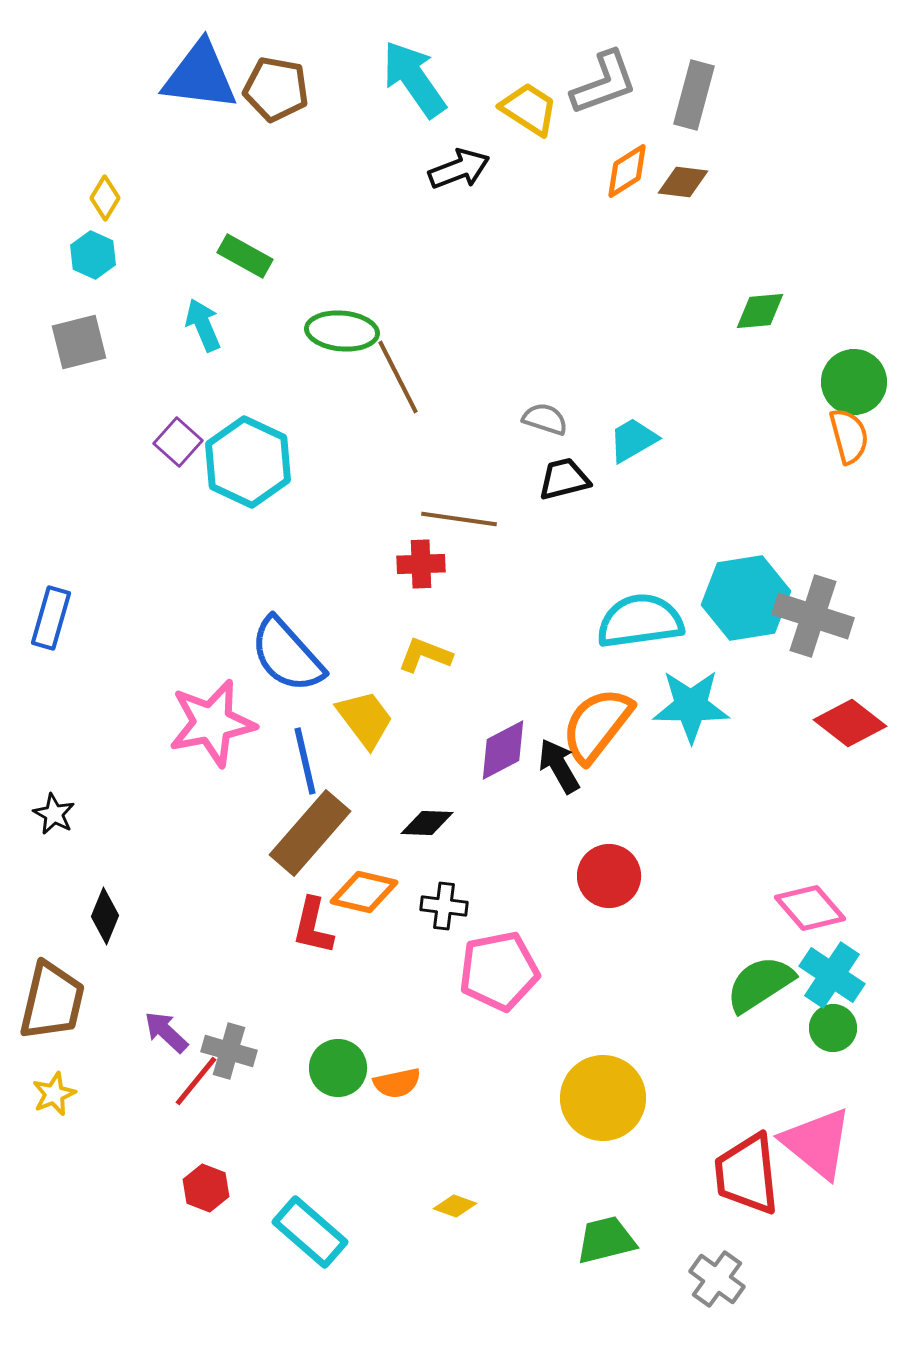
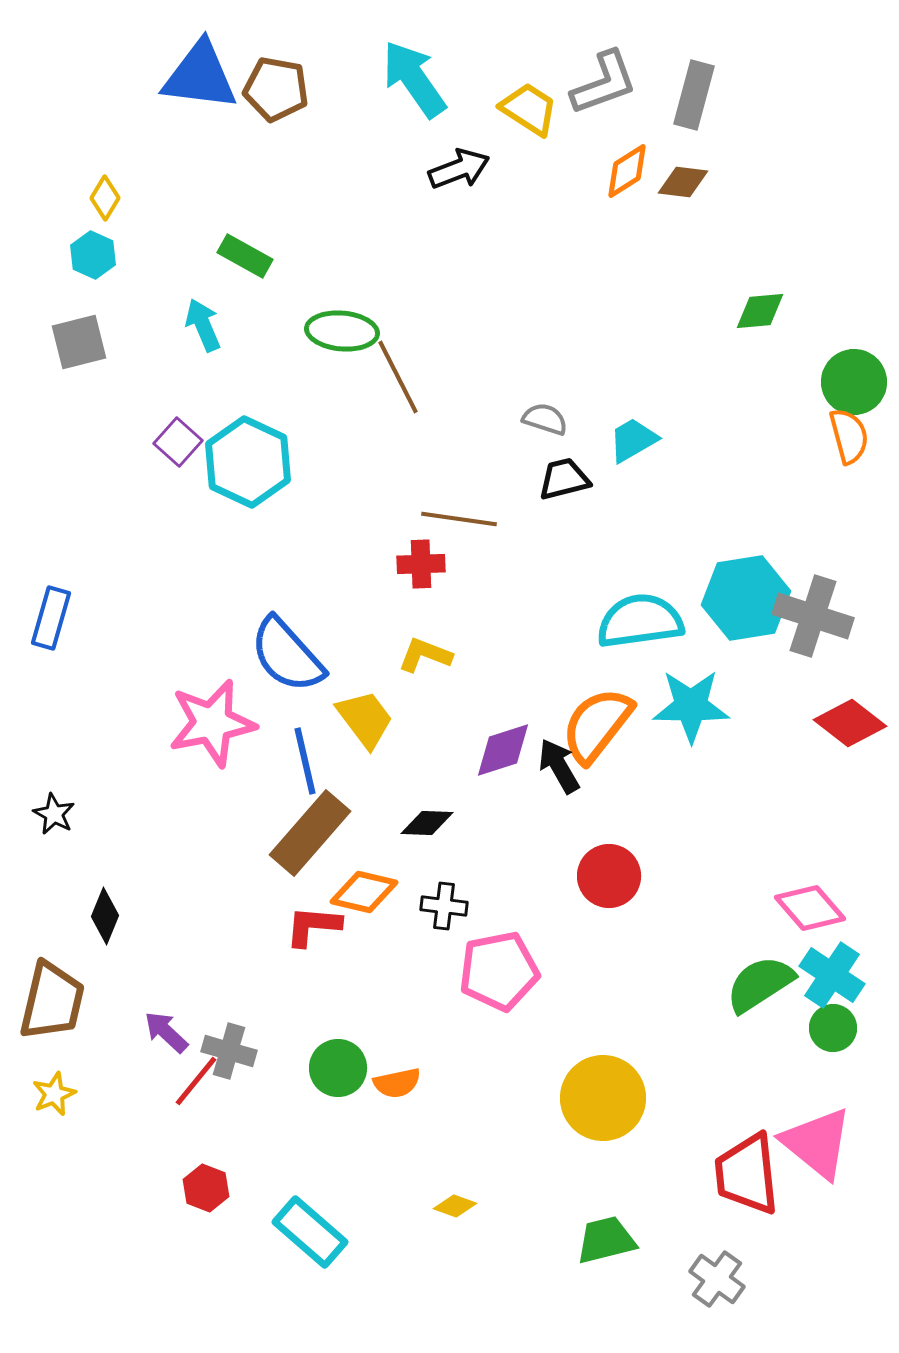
purple diamond at (503, 750): rotated 10 degrees clockwise
red L-shape at (313, 926): rotated 82 degrees clockwise
